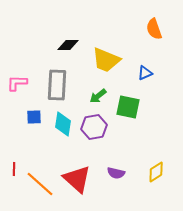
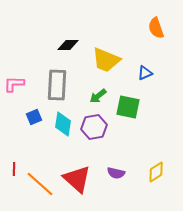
orange semicircle: moved 2 px right, 1 px up
pink L-shape: moved 3 px left, 1 px down
blue square: rotated 21 degrees counterclockwise
